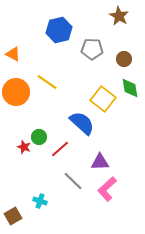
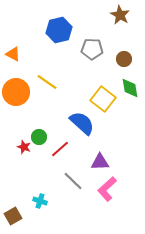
brown star: moved 1 px right, 1 px up
